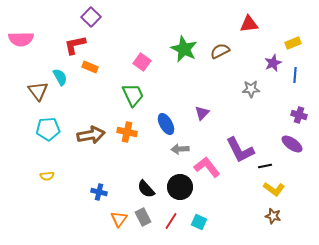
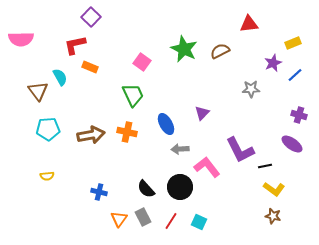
blue line: rotated 42 degrees clockwise
